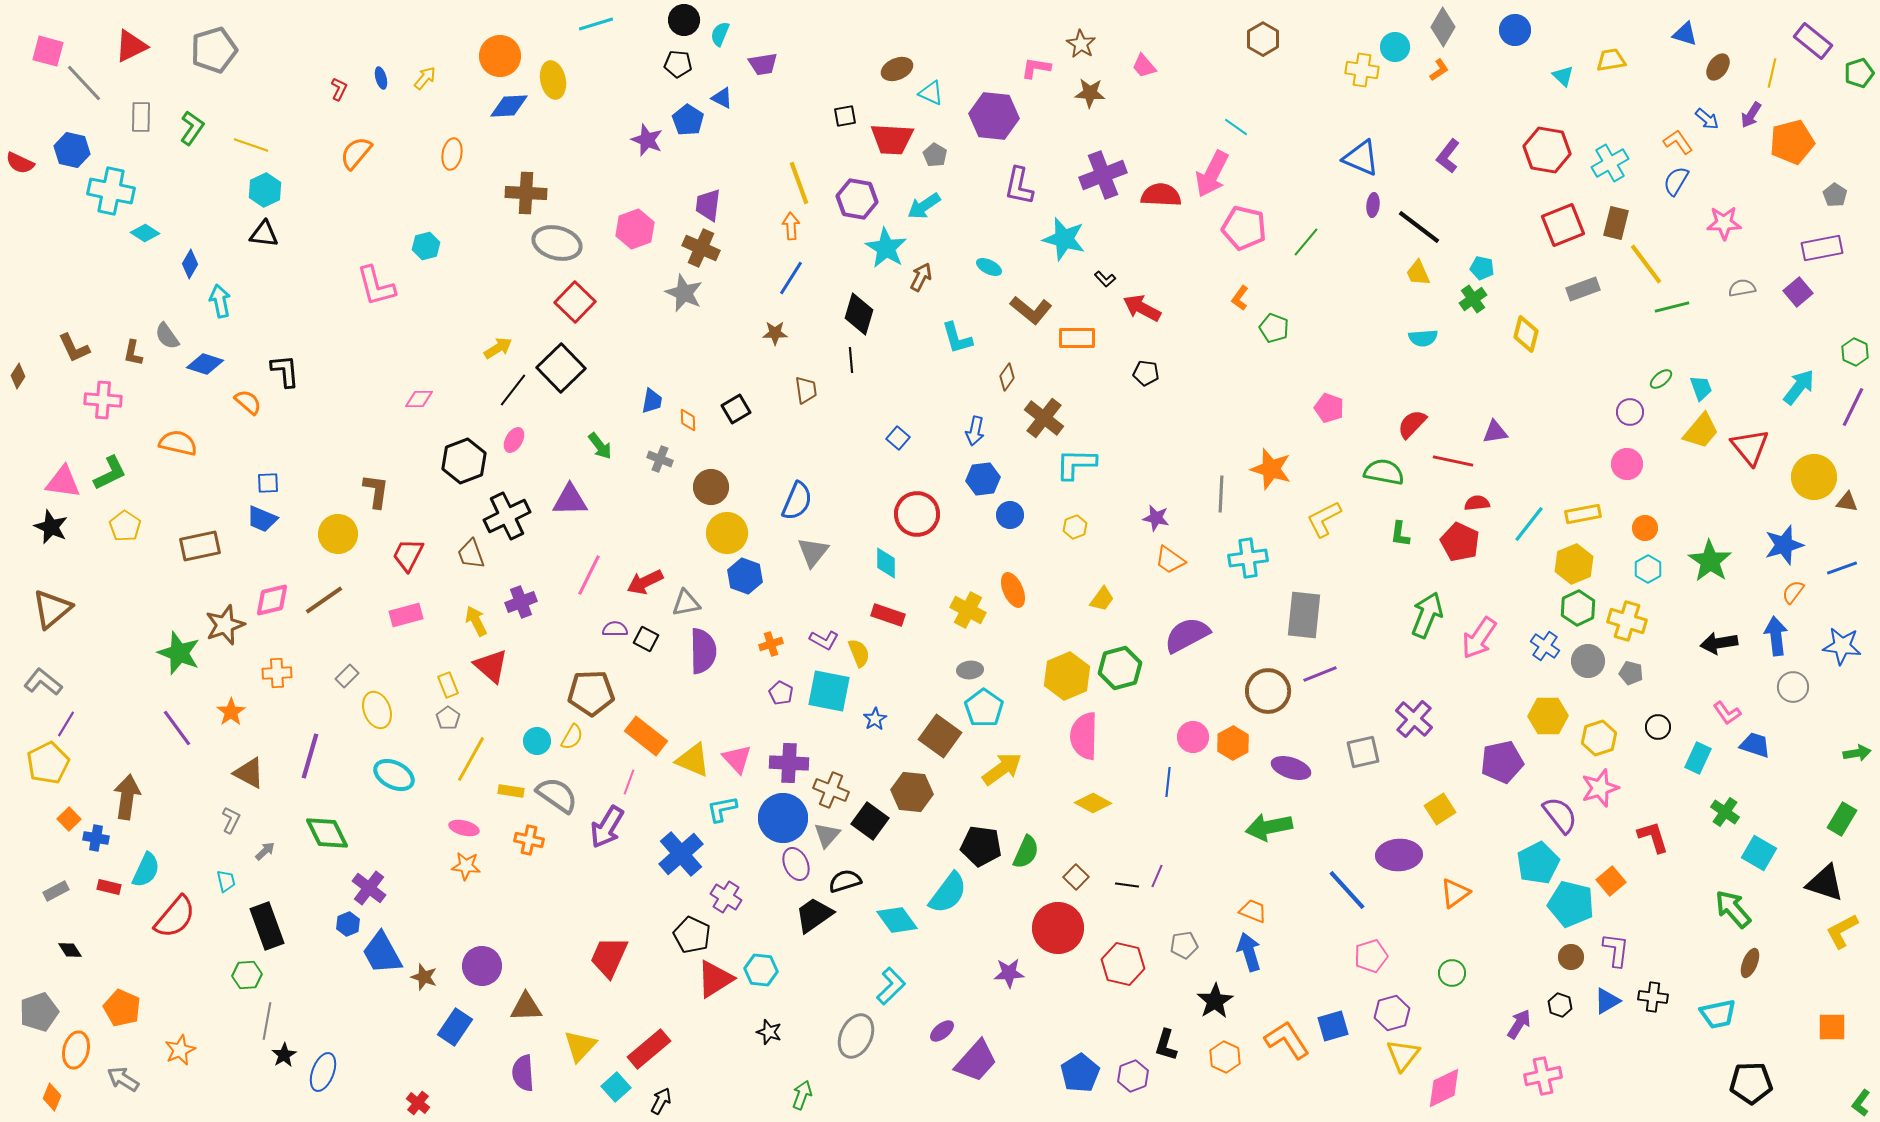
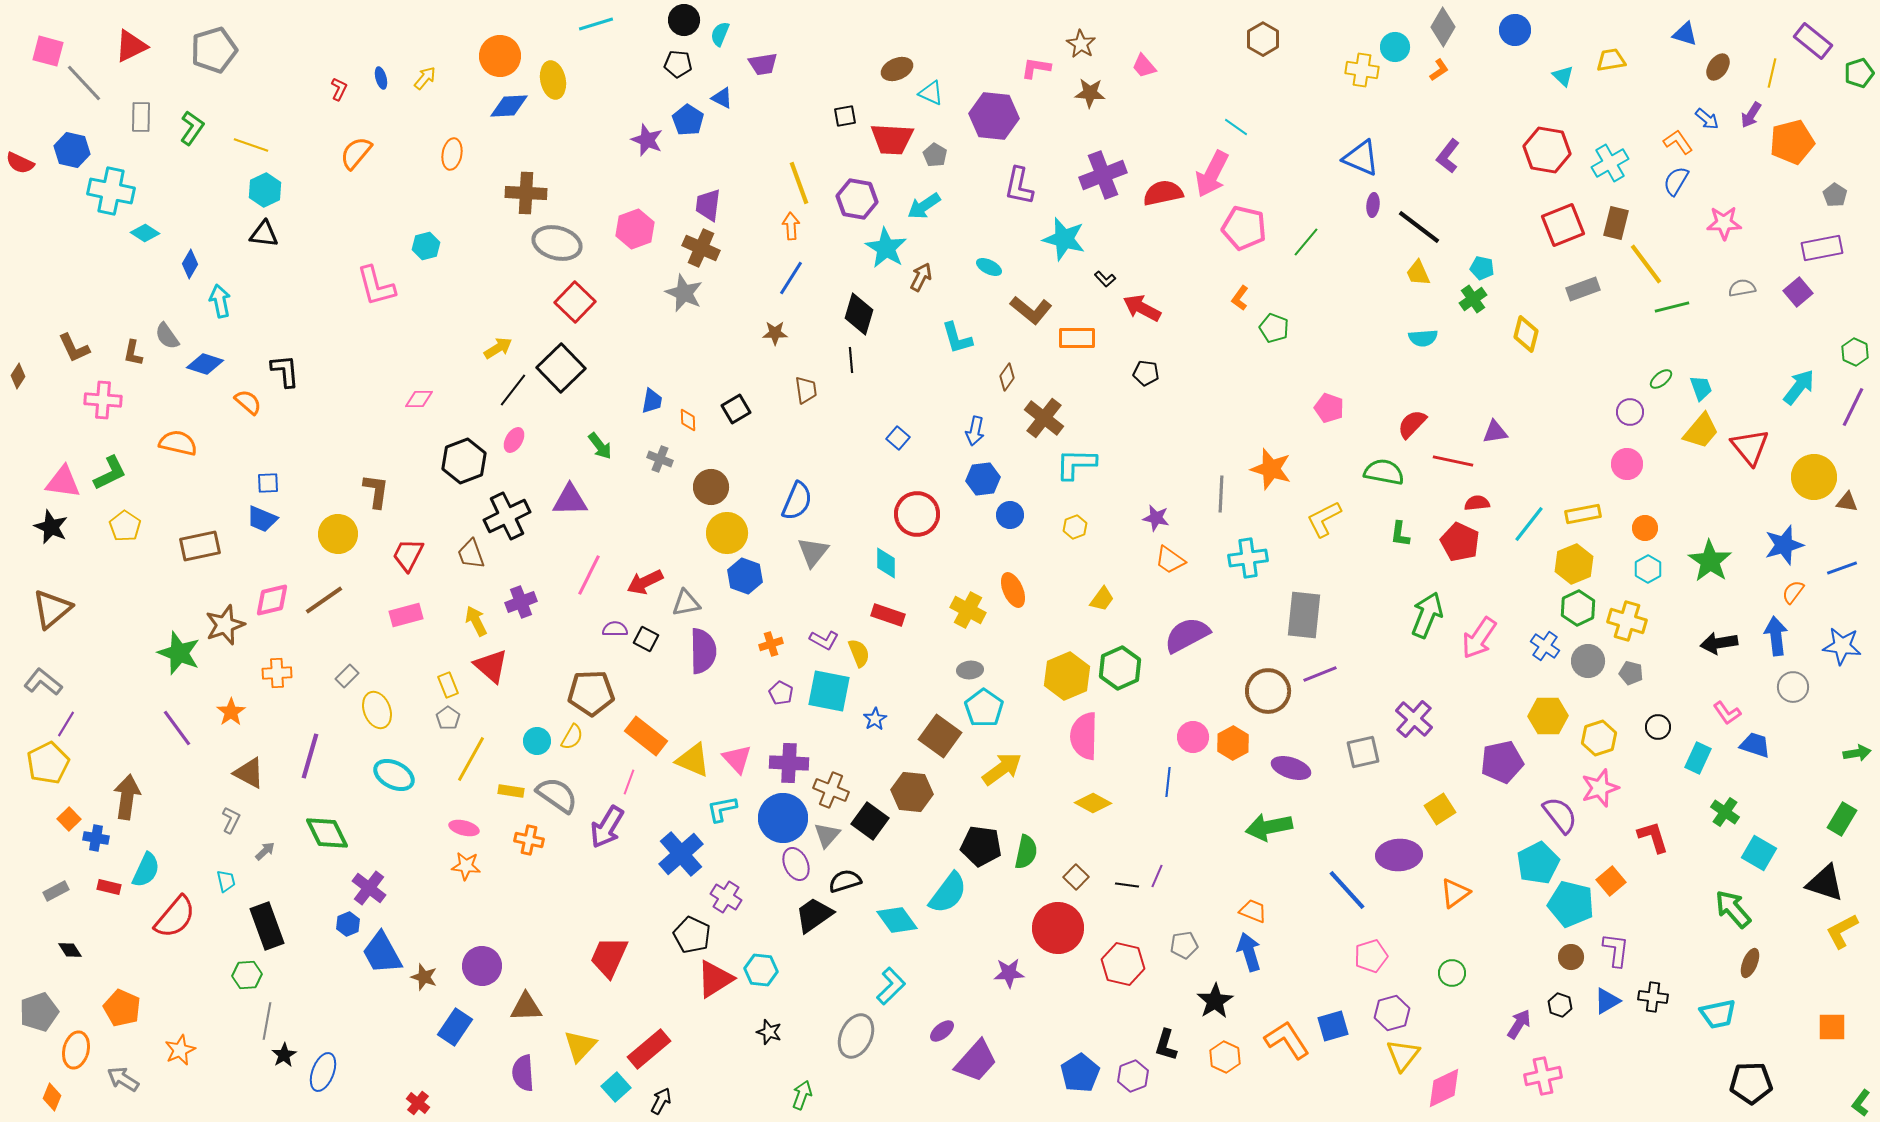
red semicircle at (1161, 195): moved 2 px right, 2 px up; rotated 15 degrees counterclockwise
green hexagon at (1120, 668): rotated 9 degrees counterclockwise
green semicircle at (1026, 852): rotated 12 degrees counterclockwise
